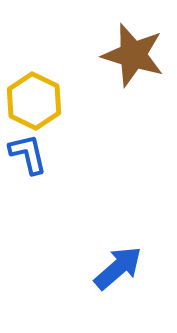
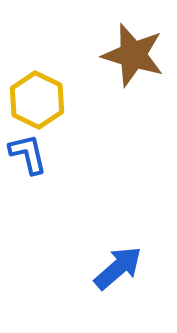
yellow hexagon: moved 3 px right, 1 px up
